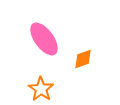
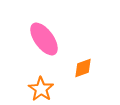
orange diamond: moved 9 px down
